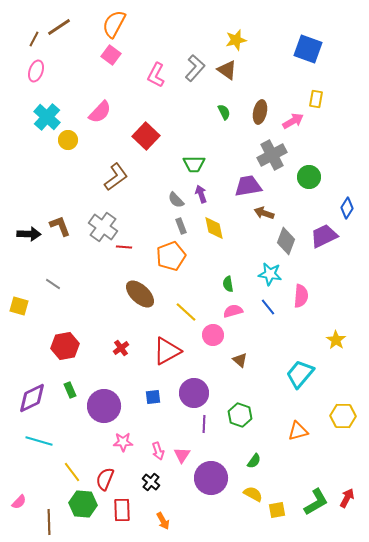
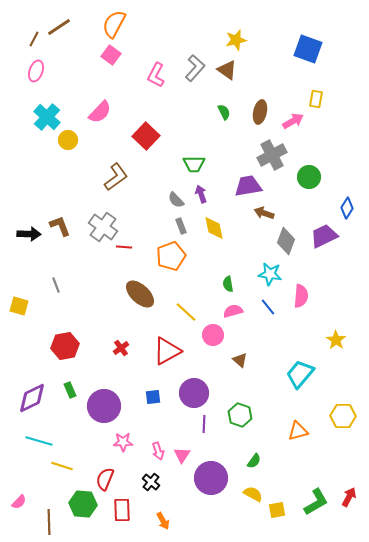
gray line at (53, 284): moved 3 px right, 1 px down; rotated 35 degrees clockwise
yellow line at (72, 472): moved 10 px left, 6 px up; rotated 35 degrees counterclockwise
red arrow at (347, 498): moved 2 px right, 1 px up
